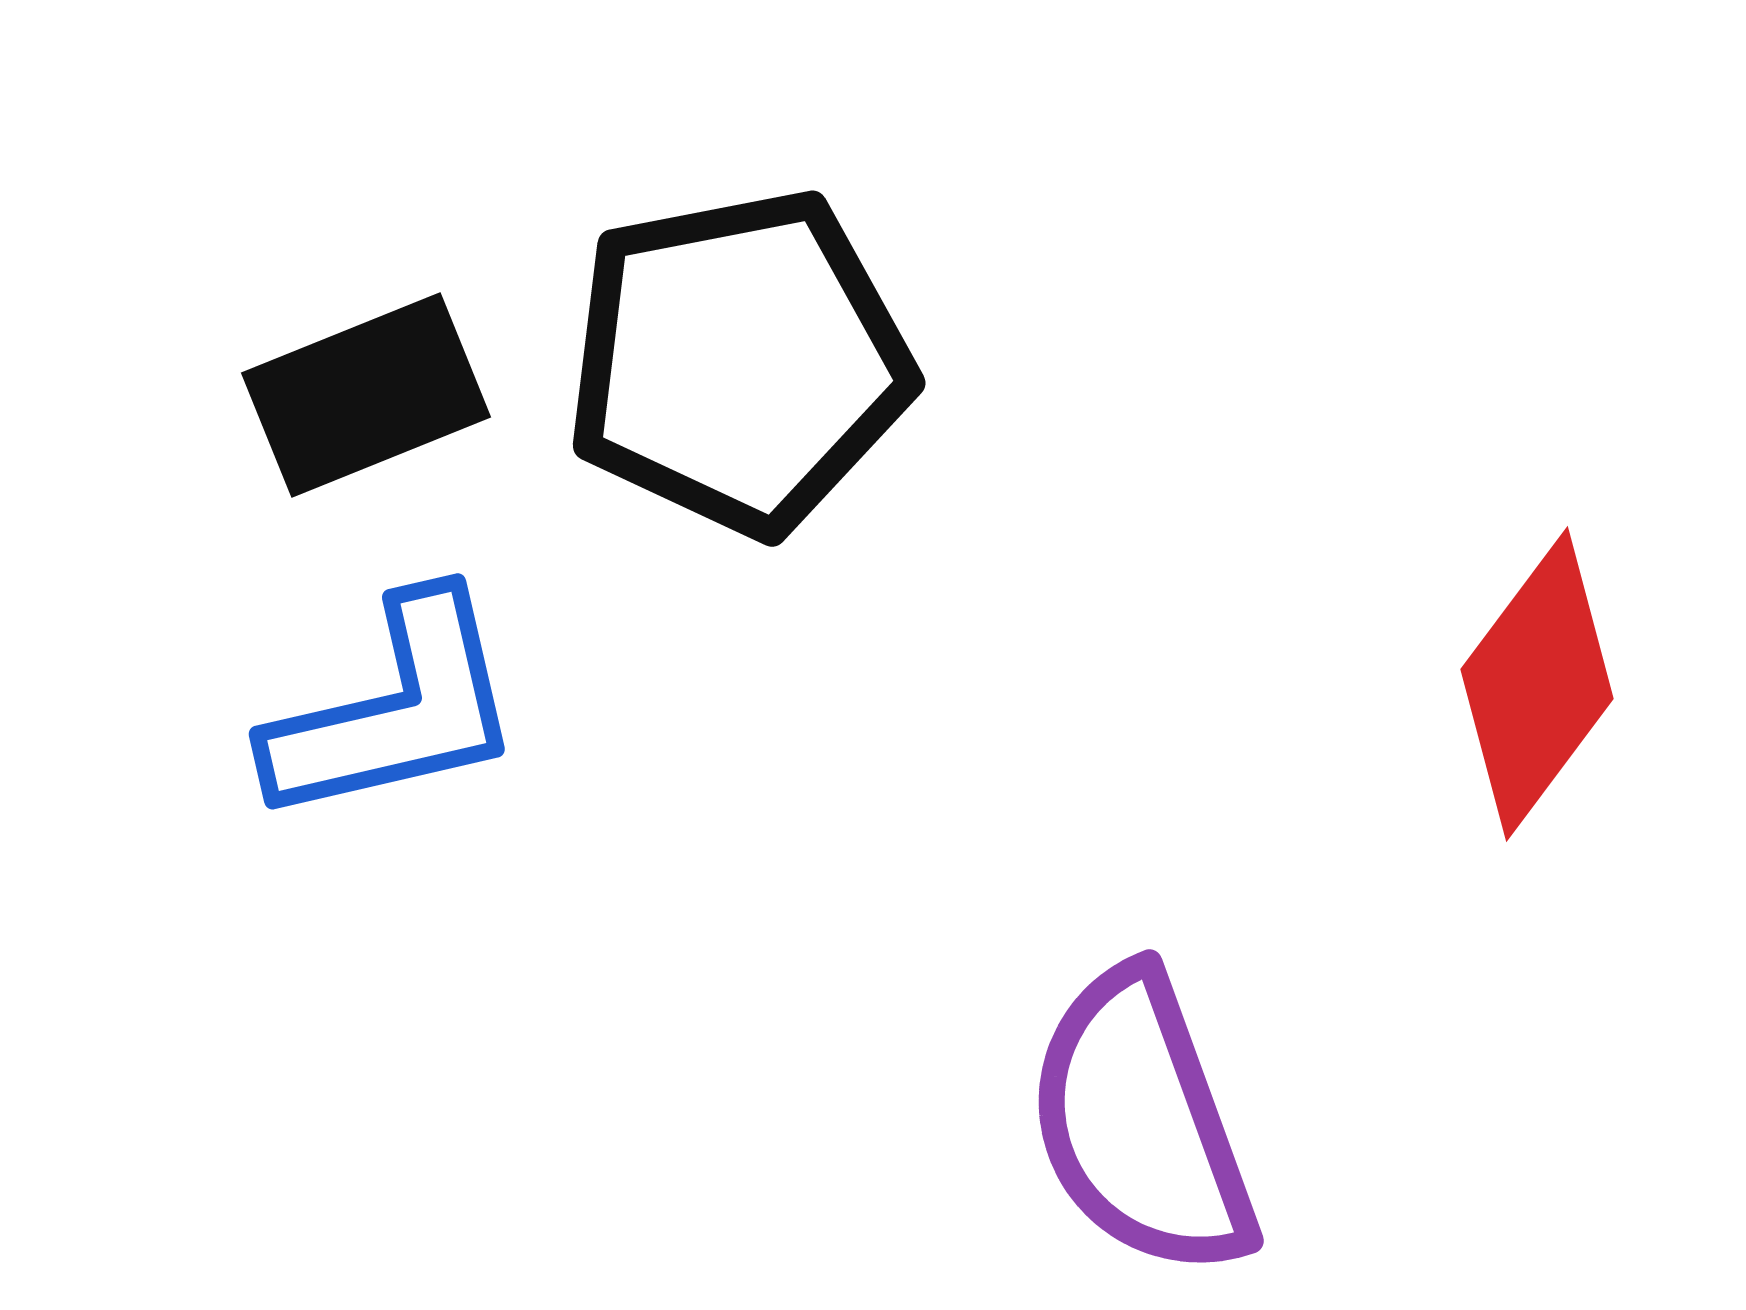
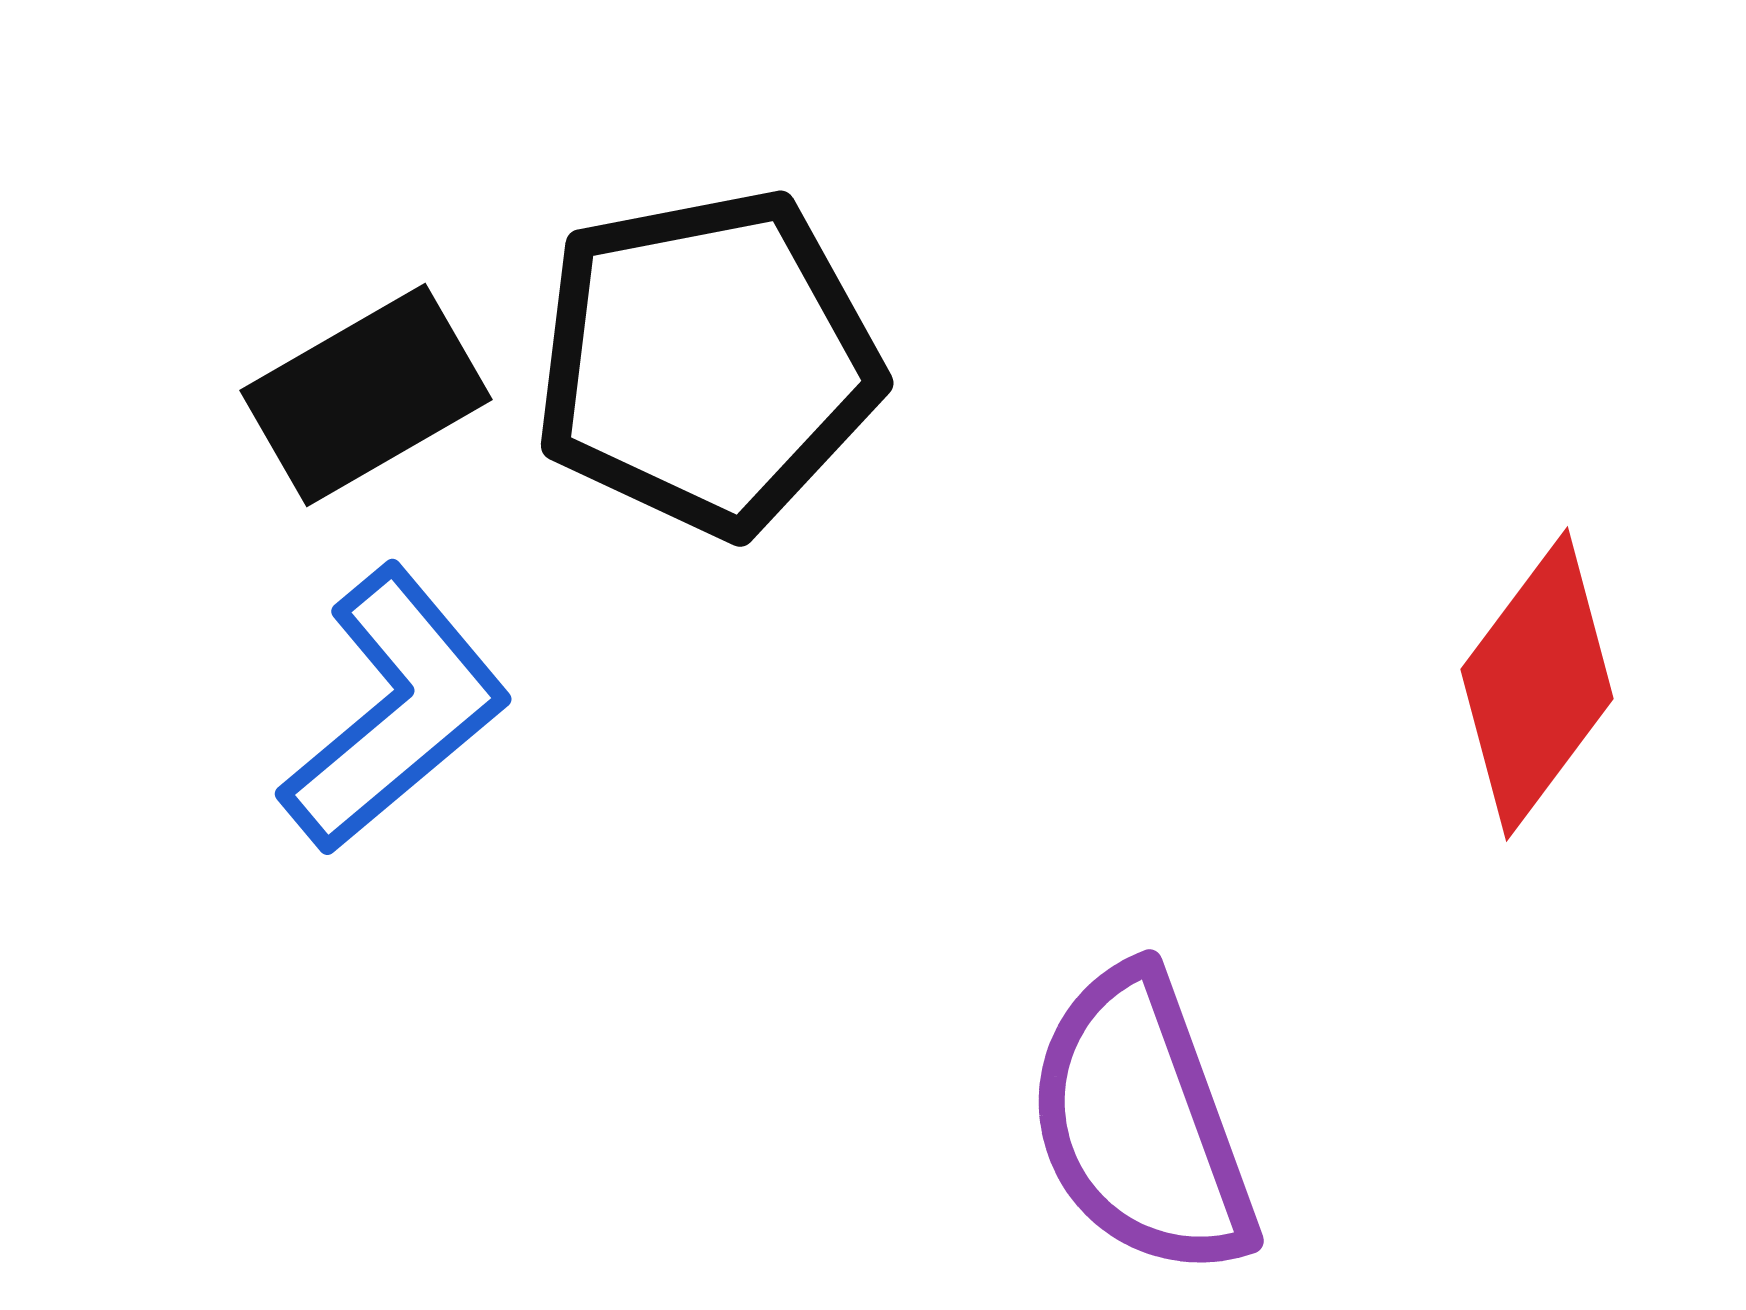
black pentagon: moved 32 px left
black rectangle: rotated 8 degrees counterclockwise
blue L-shape: rotated 27 degrees counterclockwise
